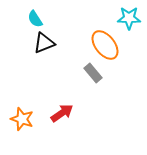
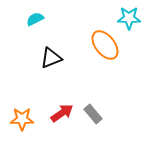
cyan semicircle: rotated 96 degrees clockwise
black triangle: moved 7 px right, 15 px down
gray rectangle: moved 41 px down
orange star: rotated 20 degrees counterclockwise
